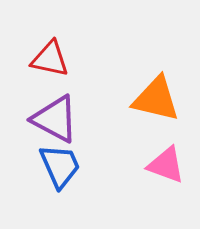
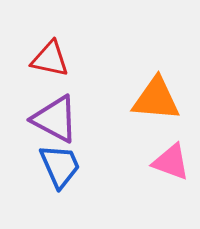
orange triangle: rotated 8 degrees counterclockwise
pink triangle: moved 5 px right, 3 px up
